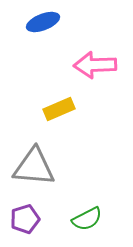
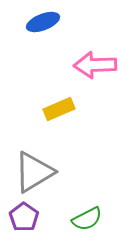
gray triangle: moved 5 px down; rotated 36 degrees counterclockwise
purple pentagon: moved 1 px left, 2 px up; rotated 20 degrees counterclockwise
